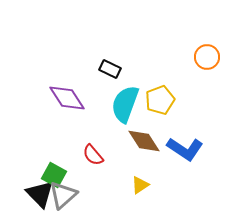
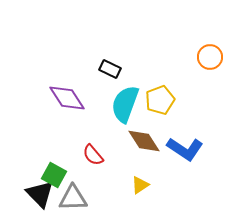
orange circle: moved 3 px right
gray triangle: moved 10 px right, 3 px down; rotated 40 degrees clockwise
